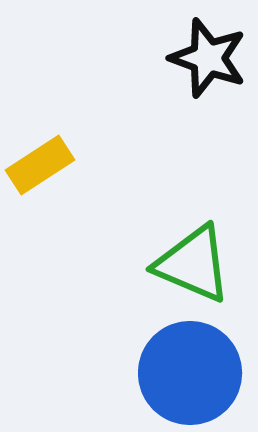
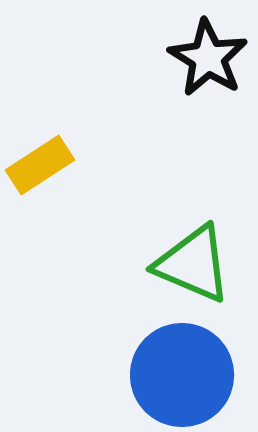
black star: rotated 12 degrees clockwise
blue circle: moved 8 px left, 2 px down
